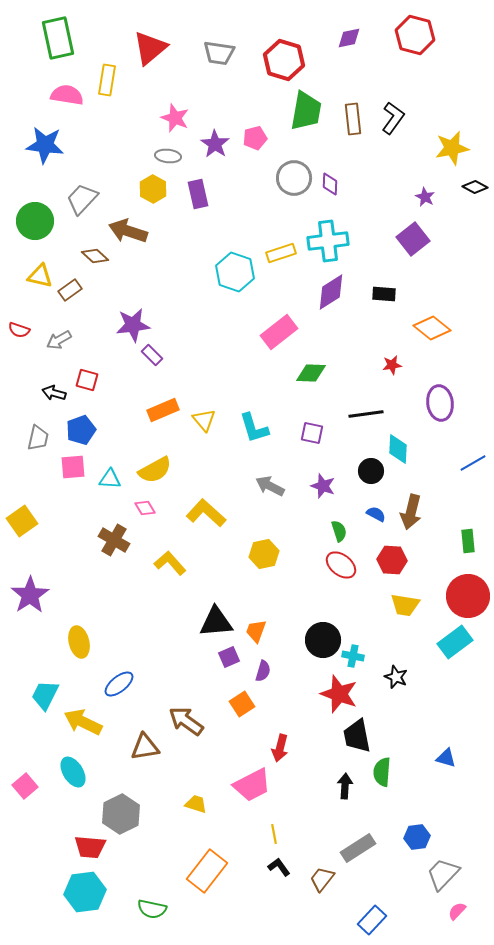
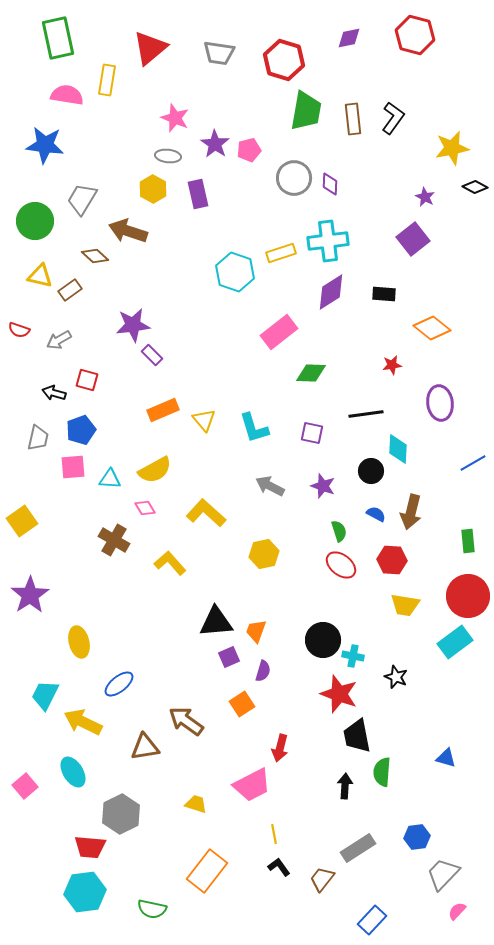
pink pentagon at (255, 138): moved 6 px left, 12 px down
gray trapezoid at (82, 199): rotated 12 degrees counterclockwise
